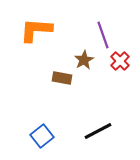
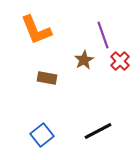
orange L-shape: rotated 116 degrees counterclockwise
brown rectangle: moved 15 px left
blue square: moved 1 px up
